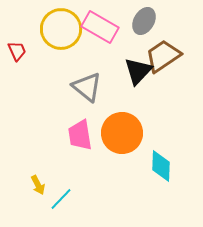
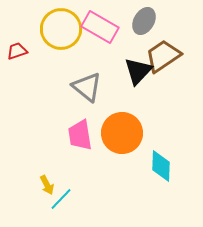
red trapezoid: rotated 85 degrees counterclockwise
yellow arrow: moved 9 px right
